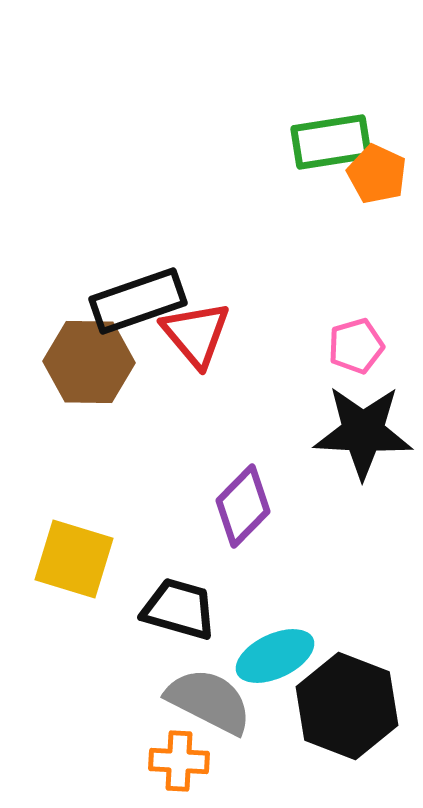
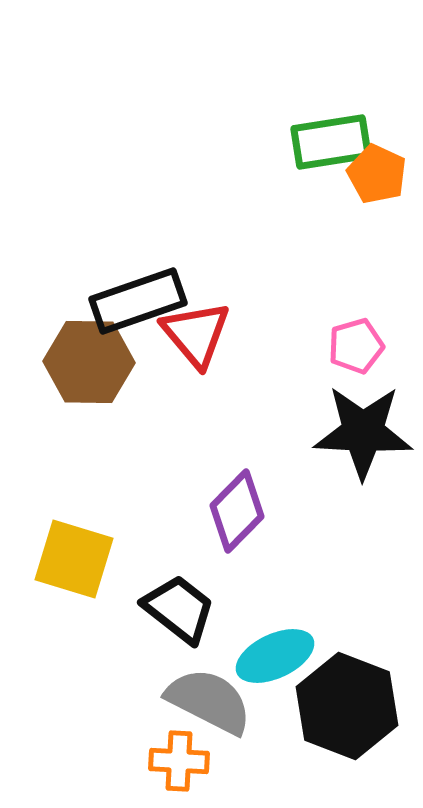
purple diamond: moved 6 px left, 5 px down
black trapezoid: rotated 22 degrees clockwise
